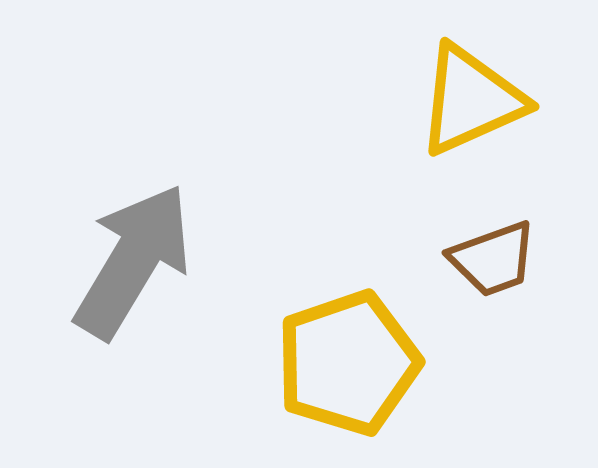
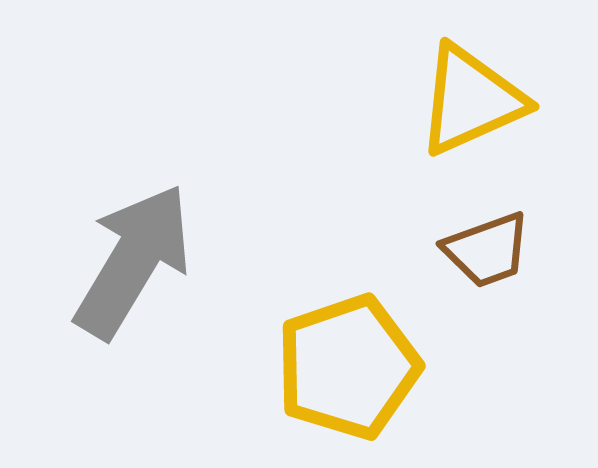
brown trapezoid: moved 6 px left, 9 px up
yellow pentagon: moved 4 px down
